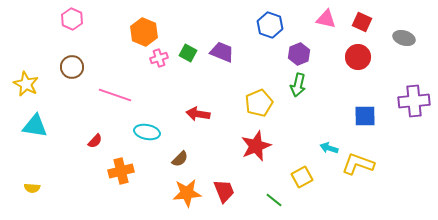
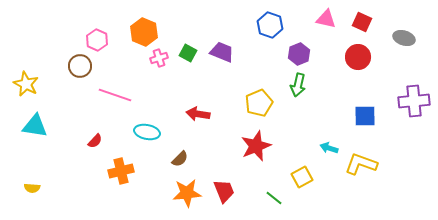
pink hexagon: moved 25 px right, 21 px down
brown circle: moved 8 px right, 1 px up
yellow L-shape: moved 3 px right
green line: moved 2 px up
